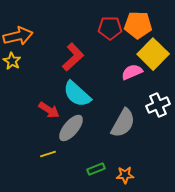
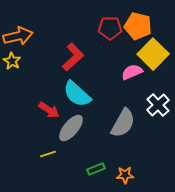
orange pentagon: moved 1 px down; rotated 12 degrees clockwise
white cross: rotated 20 degrees counterclockwise
